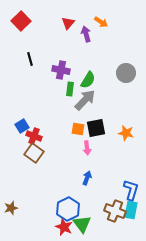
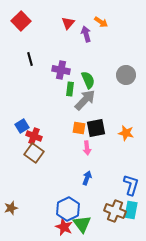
gray circle: moved 2 px down
green semicircle: rotated 54 degrees counterclockwise
orange square: moved 1 px right, 1 px up
blue L-shape: moved 5 px up
